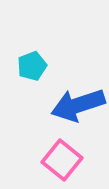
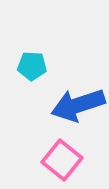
cyan pentagon: rotated 24 degrees clockwise
